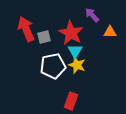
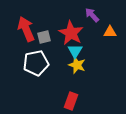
white pentagon: moved 17 px left, 3 px up
